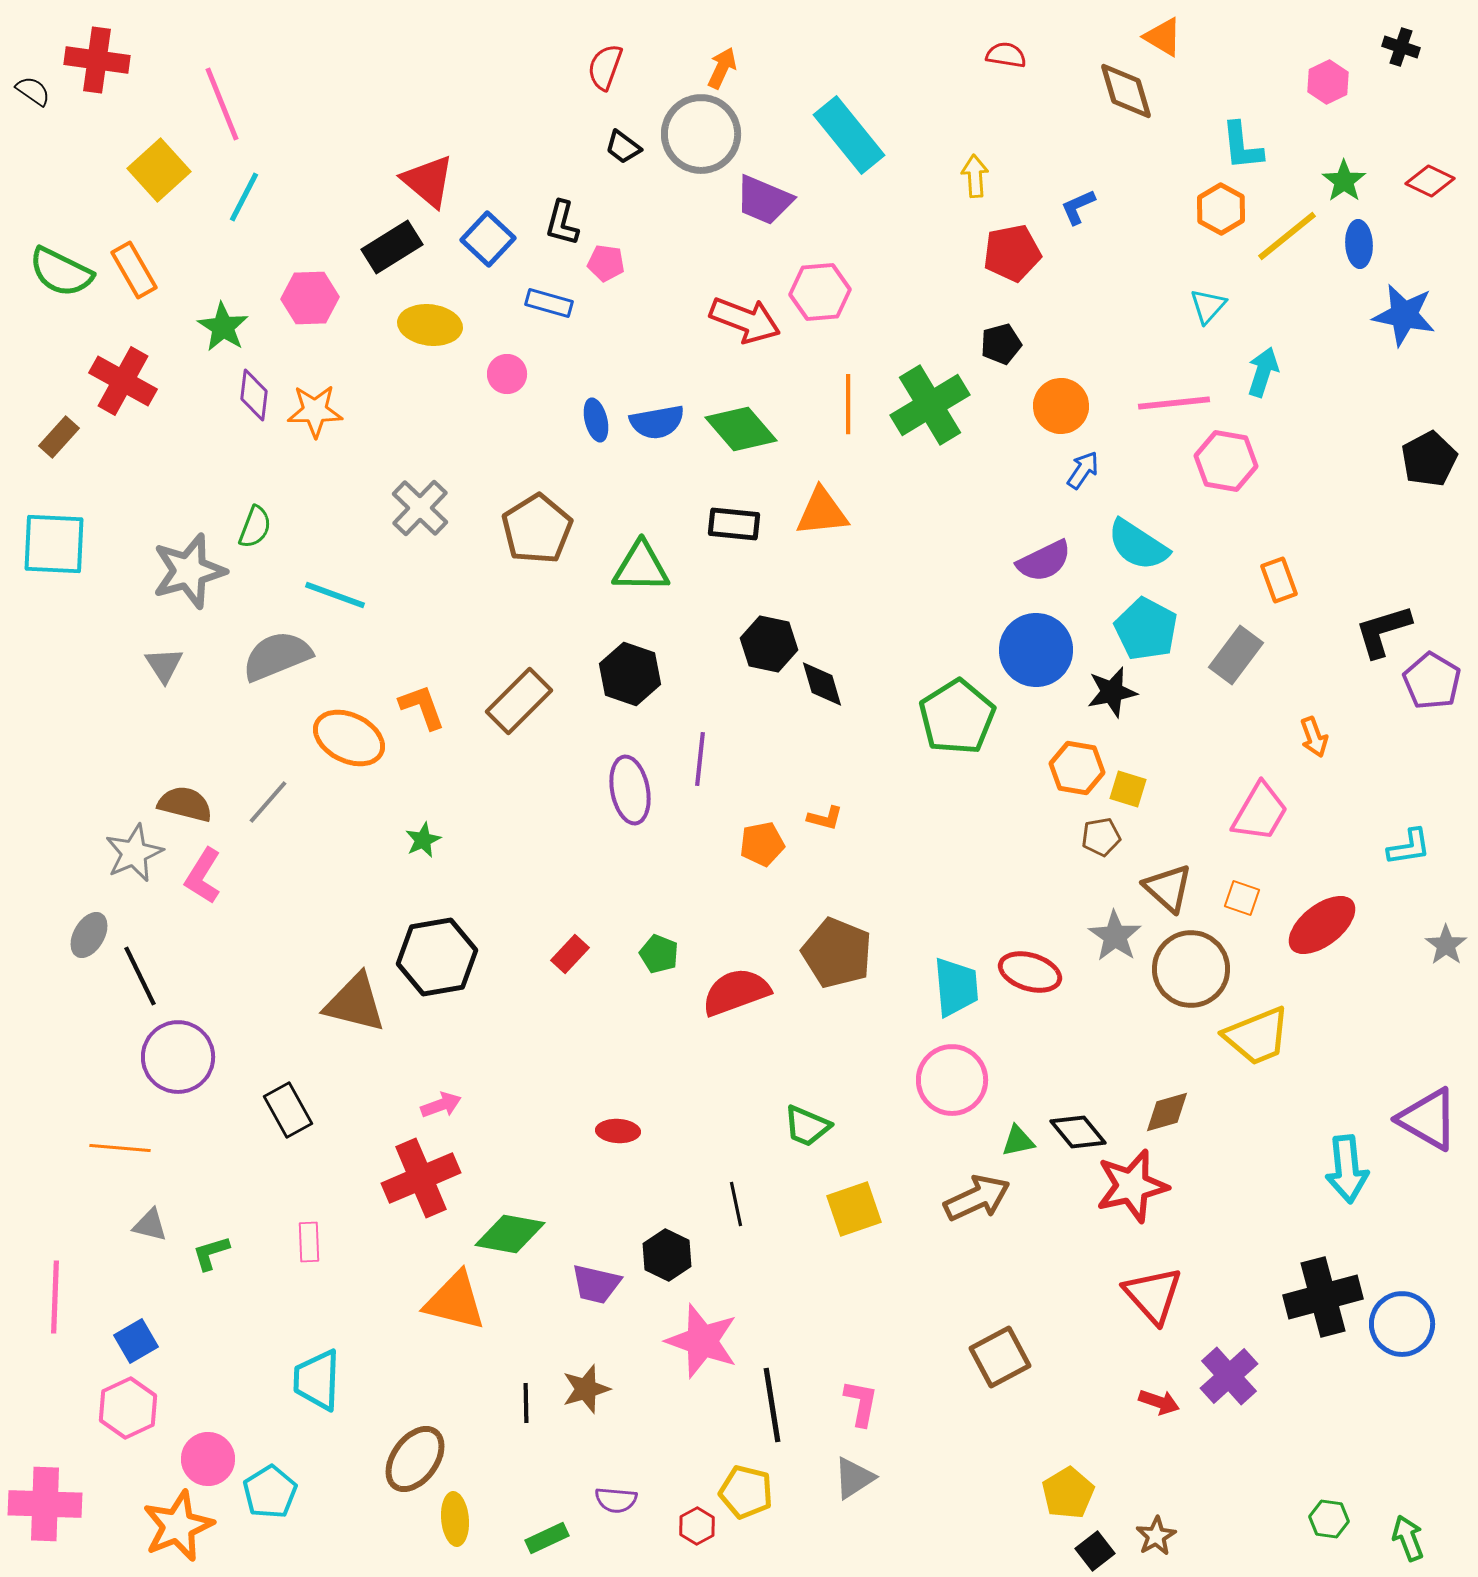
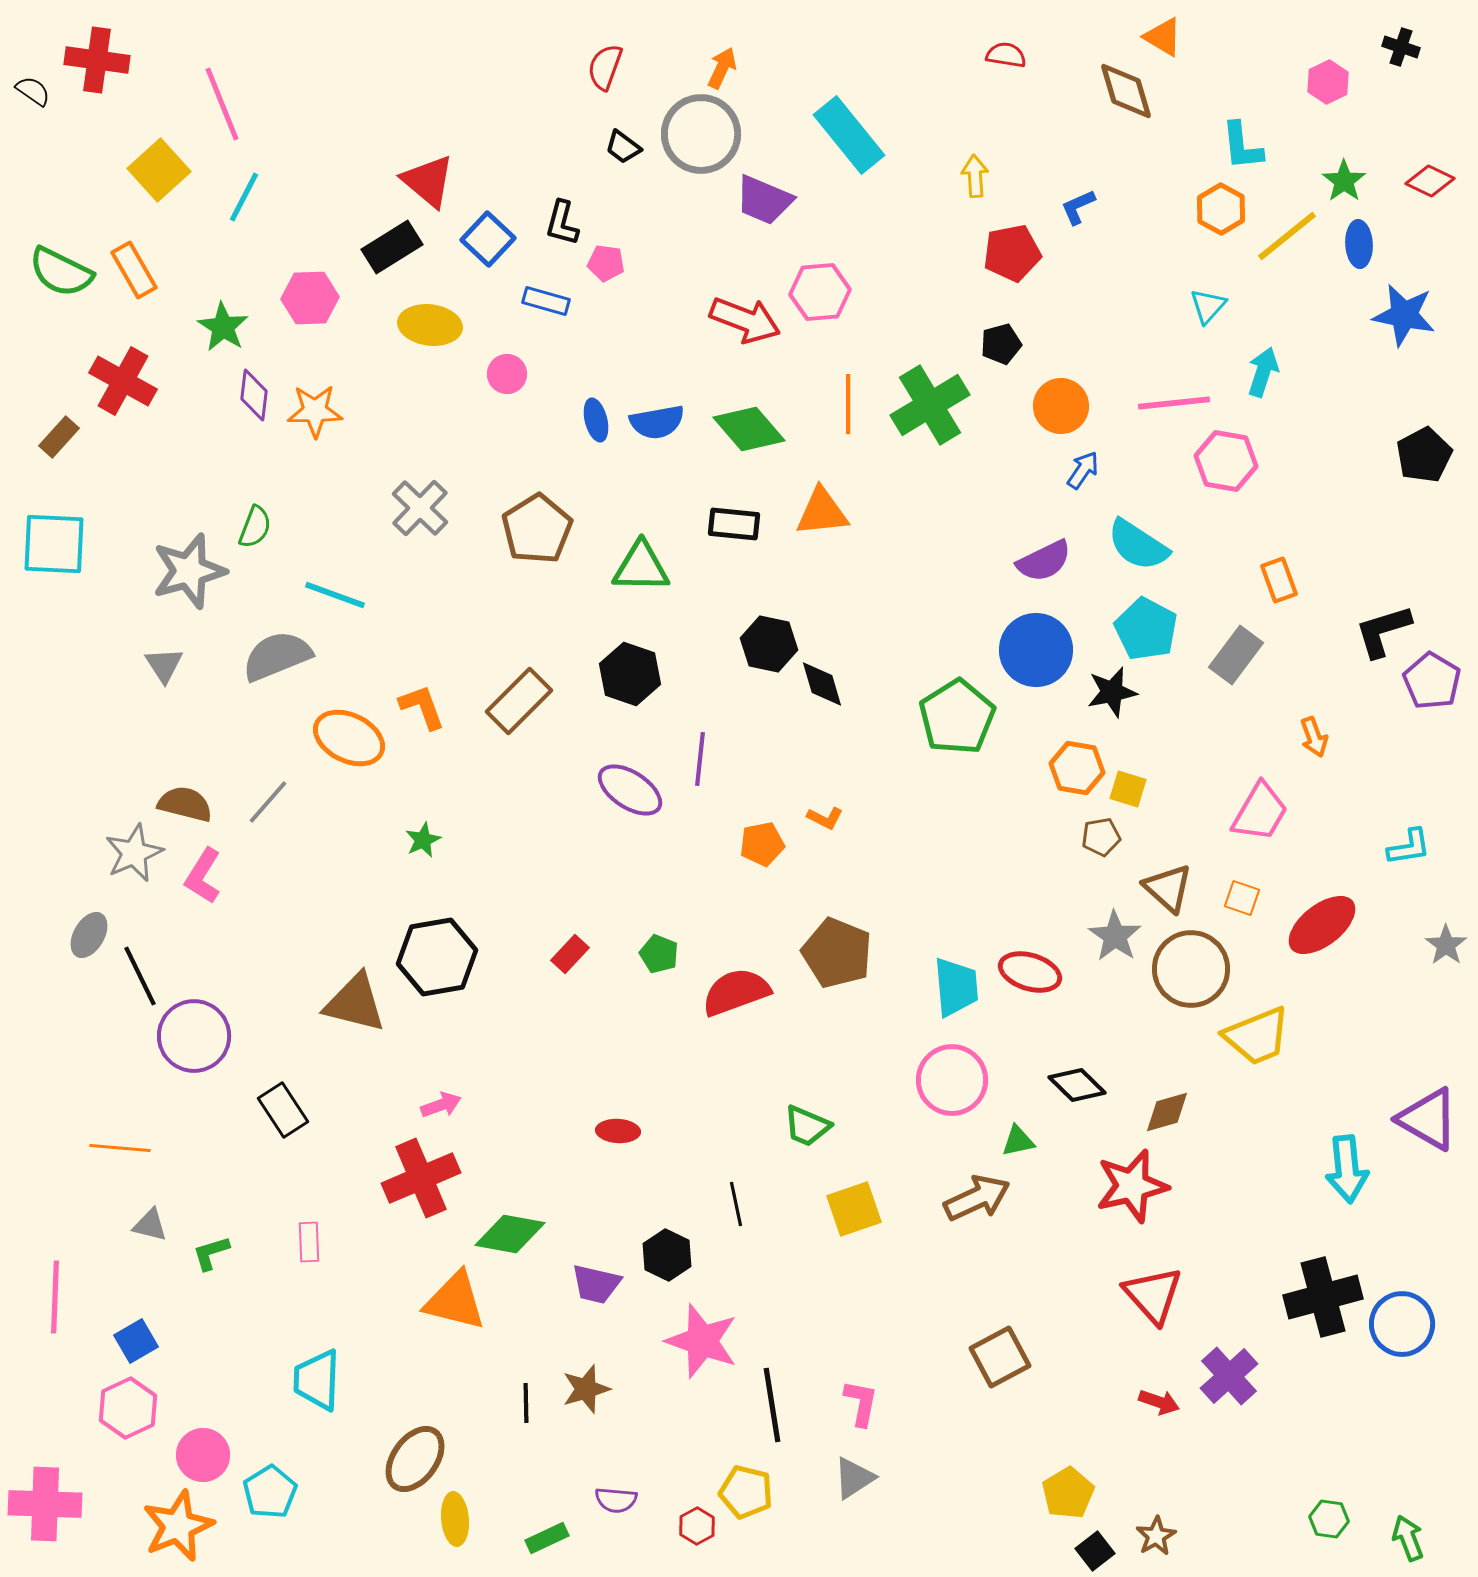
blue rectangle at (549, 303): moved 3 px left, 2 px up
green diamond at (741, 429): moved 8 px right
black pentagon at (1429, 459): moved 5 px left, 4 px up
purple ellipse at (630, 790): rotated 46 degrees counterclockwise
orange L-shape at (825, 818): rotated 12 degrees clockwise
purple circle at (178, 1057): moved 16 px right, 21 px up
black rectangle at (288, 1110): moved 5 px left; rotated 4 degrees counterclockwise
black diamond at (1078, 1132): moved 1 px left, 47 px up; rotated 6 degrees counterclockwise
pink circle at (208, 1459): moved 5 px left, 4 px up
